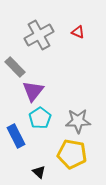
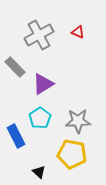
purple triangle: moved 10 px right, 7 px up; rotated 20 degrees clockwise
